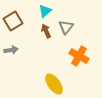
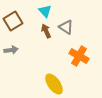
cyan triangle: rotated 32 degrees counterclockwise
gray triangle: rotated 35 degrees counterclockwise
